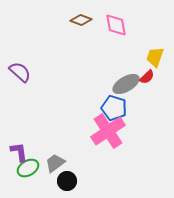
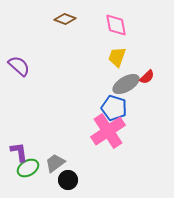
brown diamond: moved 16 px left, 1 px up
yellow trapezoid: moved 38 px left
purple semicircle: moved 1 px left, 6 px up
black circle: moved 1 px right, 1 px up
